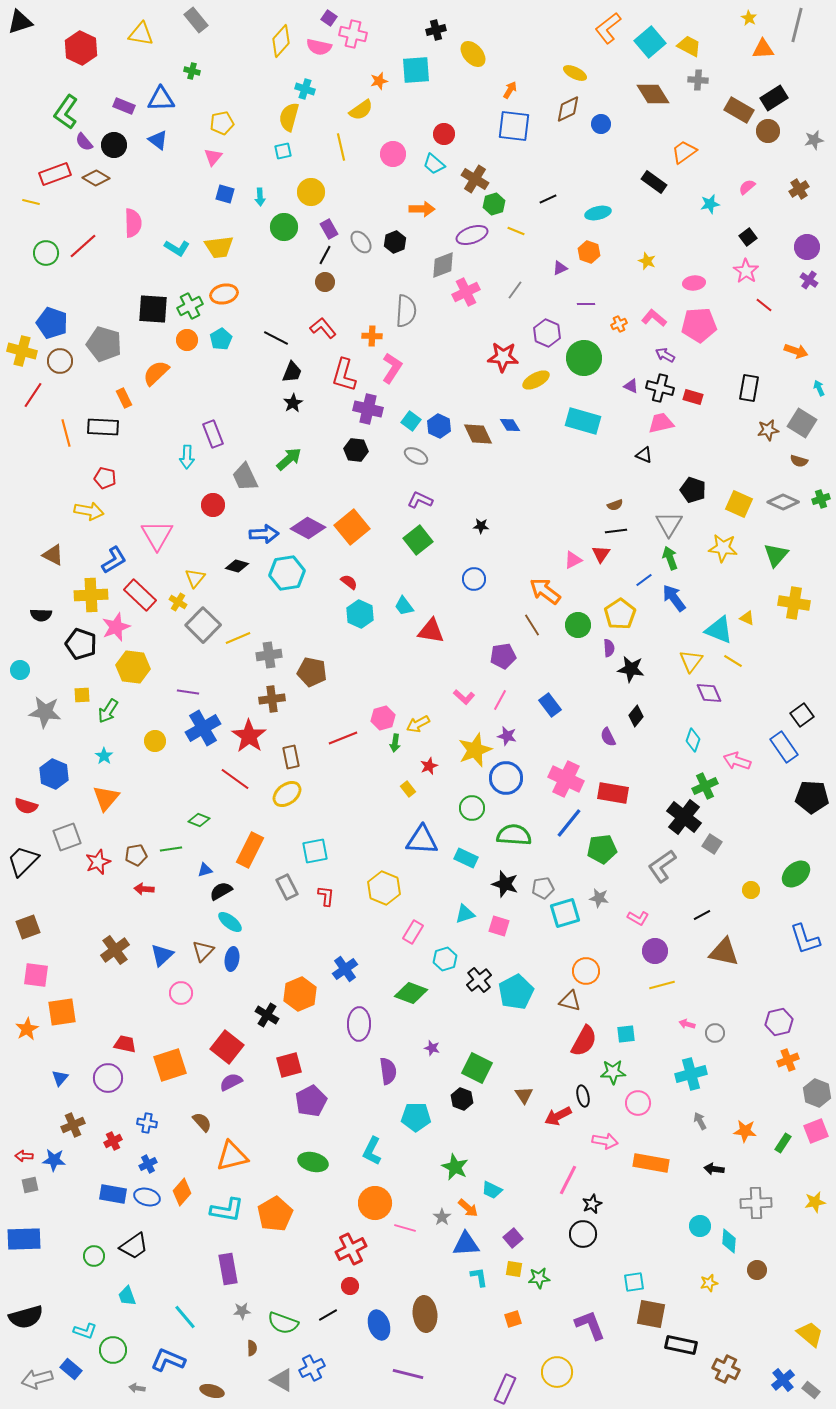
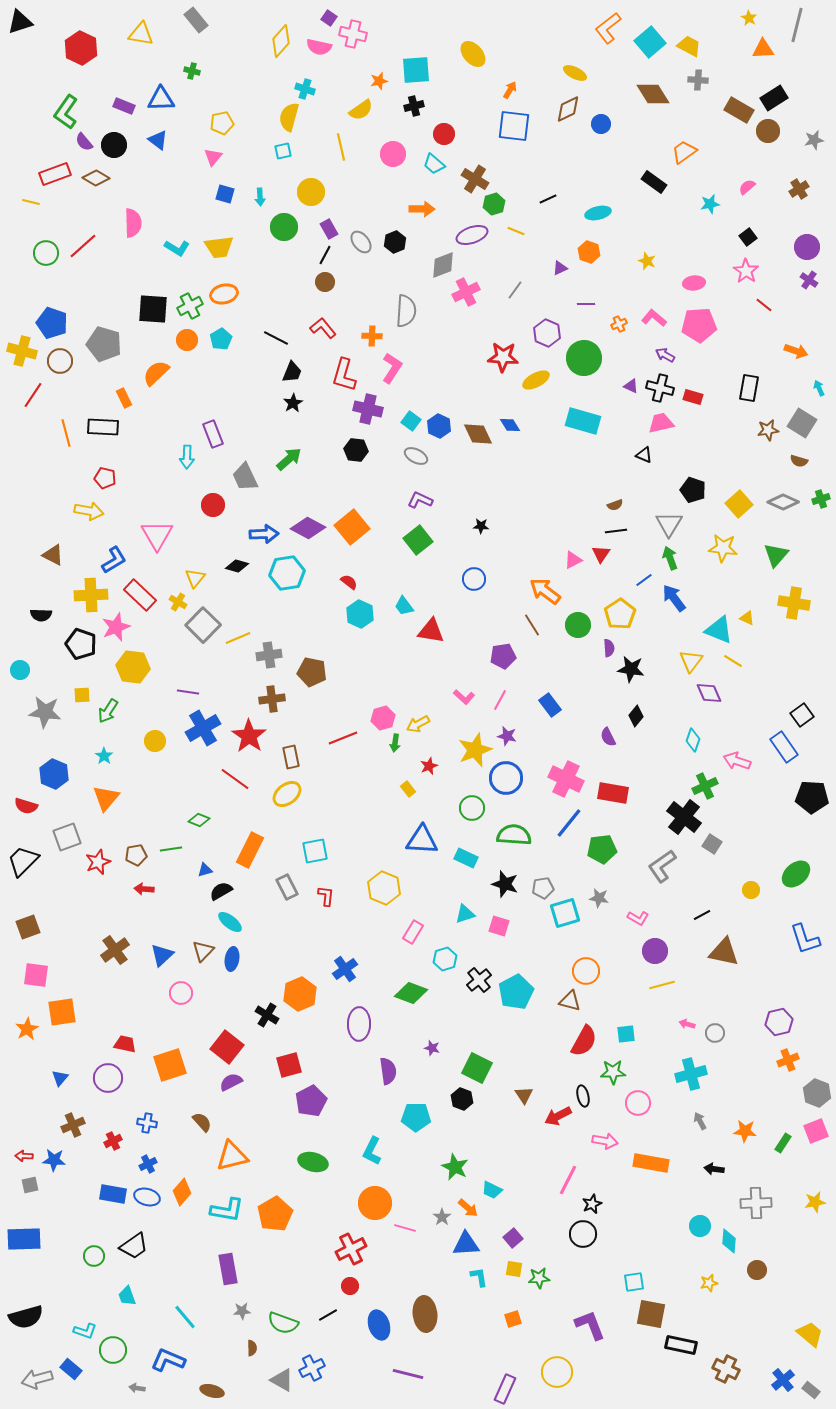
black cross at (436, 30): moved 22 px left, 76 px down
yellow square at (739, 504): rotated 24 degrees clockwise
